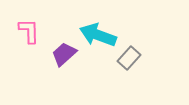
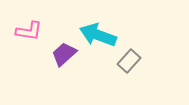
pink L-shape: rotated 100 degrees clockwise
gray rectangle: moved 3 px down
